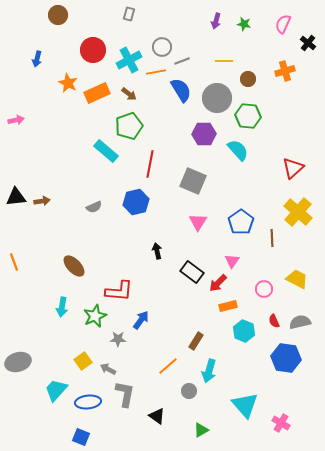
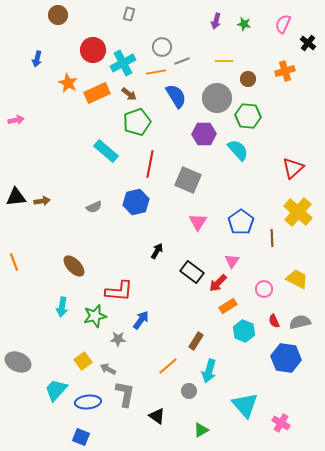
cyan cross at (129, 60): moved 6 px left, 3 px down
blue semicircle at (181, 90): moved 5 px left, 6 px down
green pentagon at (129, 126): moved 8 px right, 4 px up
gray square at (193, 181): moved 5 px left, 1 px up
black arrow at (157, 251): rotated 42 degrees clockwise
orange rectangle at (228, 306): rotated 18 degrees counterclockwise
green star at (95, 316): rotated 10 degrees clockwise
gray ellipse at (18, 362): rotated 40 degrees clockwise
